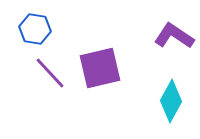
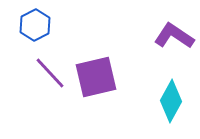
blue hexagon: moved 4 px up; rotated 24 degrees clockwise
purple square: moved 4 px left, 9 px down
